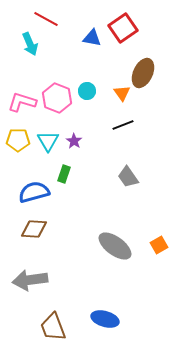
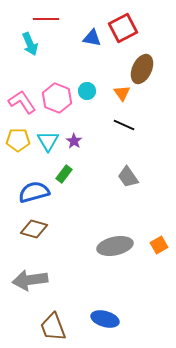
red line: rotated 30 degrees counterclockwise
red square: rotated 8 degrees clockwise
brown ellipse: moved 1 px left, 4 px up
pink L-shape: rotated 40 degrees clockwise
black line: moved 1 px right; rotated 45 degrees clockwise
green rectangle: rotated 18 degrees clockwise
brown diamond: rotated 12 degrees clockwise
gray ellipse: rotated 48 degrees counterclockwise
